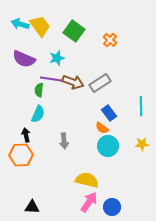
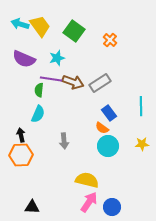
black arrow: moved 5 px left
